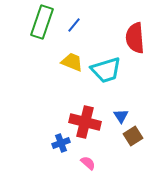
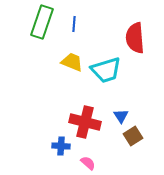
blue line: moved 1 px up; rotated 35 degrees counterclockwise
blue cross: moved 3 px down; rotated 24 degrees clockwise
